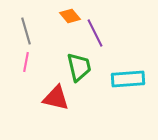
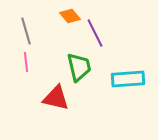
pink line: rotated 18 degrees counterclockwise
